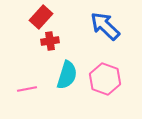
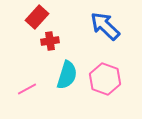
red rectangle: moved 4 px left
pink line: rotated 18 degrees counterclockwise
